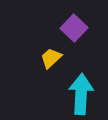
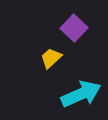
cyan arrow: rotated 63 degrees clockwise
